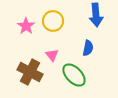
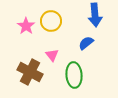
blue arrow: moved 1 px left
yellow circle: moved 2 px left
blue semicircle: moved 2 px left, 5 px up; rotated 140 degrees counterclockwise
green ellipse: rotated 40 degrees clockwise
